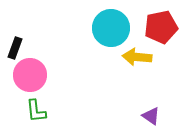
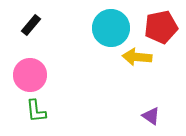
black rectangle: moved 16 px right, 23 px up; rotated 20 degrees clockwise
